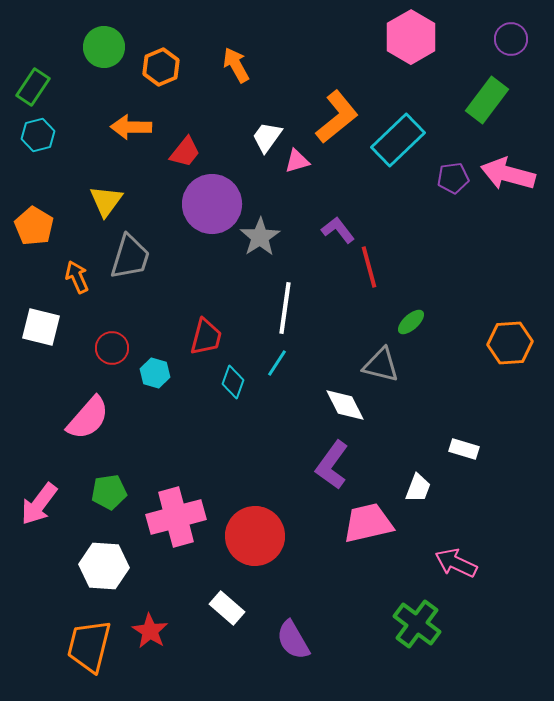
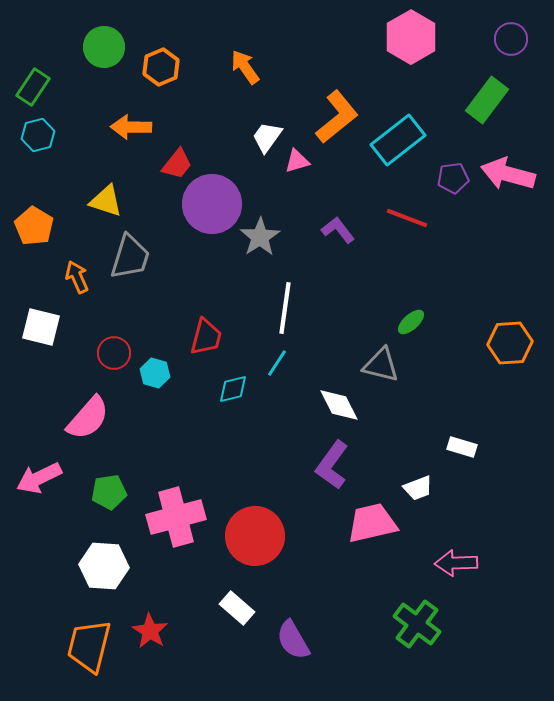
orange arrow at (236, 65): moved 9 px right, 2 px down; rotated 6 degrees counterclockwise
cyan rectangle at (398, 140): rotated 6 degrees clockwise
red trapezoid at (185, 152): moved 8 px left, 12 px down
yellow triangle at (106, 201): rotated 48 degrees counterclockwise
red line at (369, 267): moved 38 px right, 49 px up; rotated 54 degrees counterclockwise
red circle at (112, 348): moved 2 px right, 5 px down
cyan diamond at (233, 382): moved 7 px down; rotated 56 degrees clockwise
white diamond at (345, 405): moved 6 px left
white rectangle at (464, 449): moved 2 px left, 2 px up
white trapezoid at (418, 488): rotated 48 degrees clockwise
pink arrow at (39, 504): moved 26 px up; rotated 27 degrees clockwise
pink trapezoid at (368, 523): moved 4 px right
pink arrow at (456, 563): rotated 27 degrees counterclockwise
white rectangle at (227, 608): moved 10 px right
